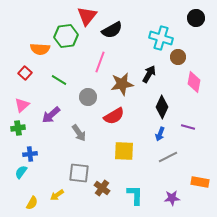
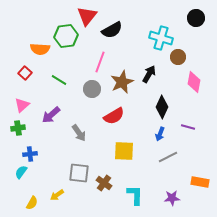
brown star: moved 2 px up; rotated 15 degrees counterclockwise
gray circle: moved 4 px right, 8 px up
brown cross: moved 2 px right, 5 px up
